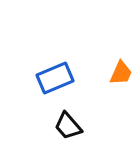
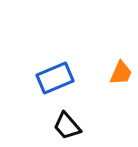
black trapezoid: moved 1 px left
